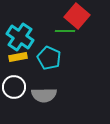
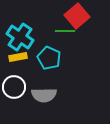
red square: rotated 10 degrees clockwise
